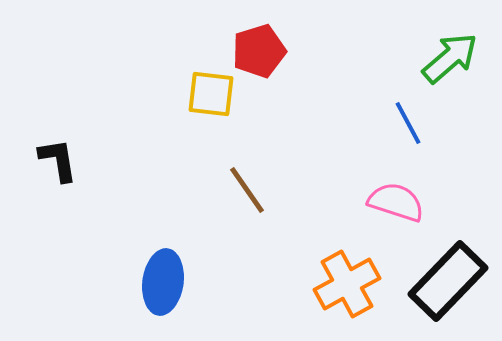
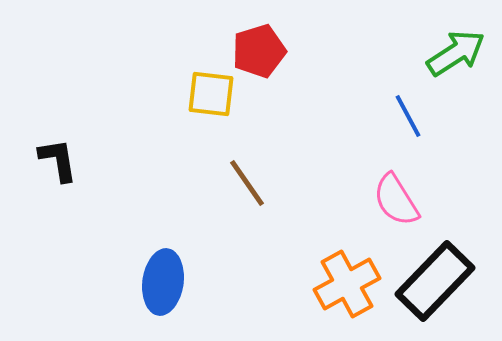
green arrow: moved 6 px right, 5 px up; rotated 8 degrees clockwise
blue line: moved 7 px up
brown line: moved 7 px up
pink semicircle: moved 2 px up; rotated 140 degrees counterclockwise
black rectangle: moved 13 px left
